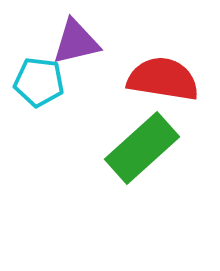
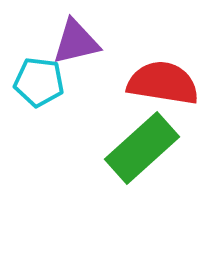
red semicircle: moved 4 px down
